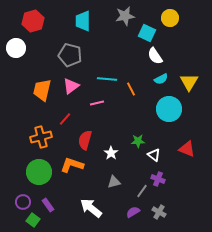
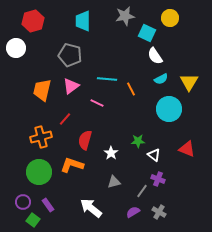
pink line: rotated 40 degrees clockwise
